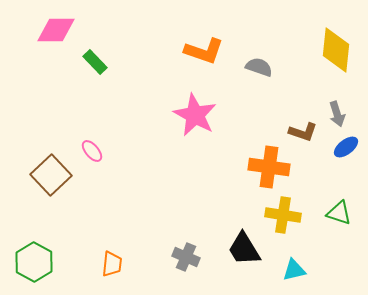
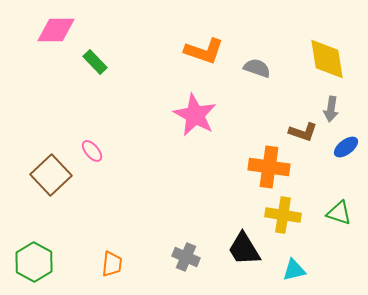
yellow diamond: moved 9 px left, 9 px down; rotated 15 degrees counterclockwise
gray semicircle: moved 2 px left, 1 px down
gray arrow: moved 6 px left, 5 px up; rotated 25 degrees clockwise
